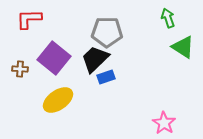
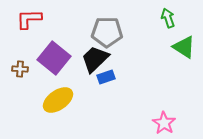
green triangle: moved 1 px right
